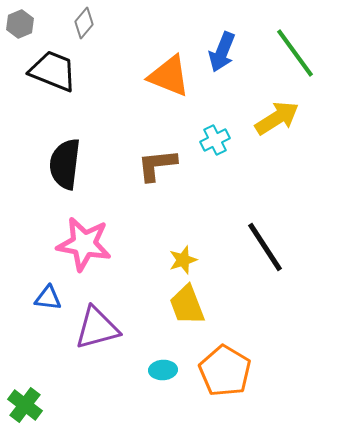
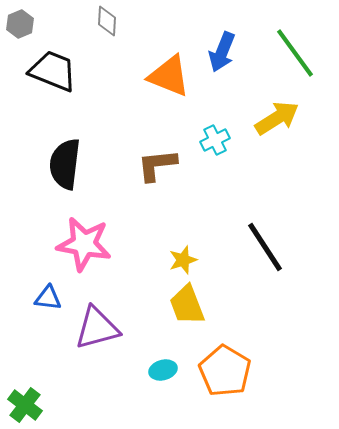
gray diamond: moved 23 px right, 2 px up; rotated 36 degrees counterclockwise
cyan ellipse: rotated 12 degrees counterclockwise
